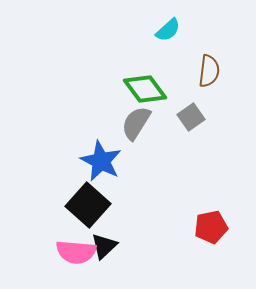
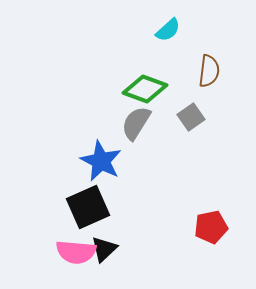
green diamond: rotated 33 degrees counterclockwise
black square: moved 2 px down; rotated 24 degrees clockwise
black triangle: moved 3 px down
